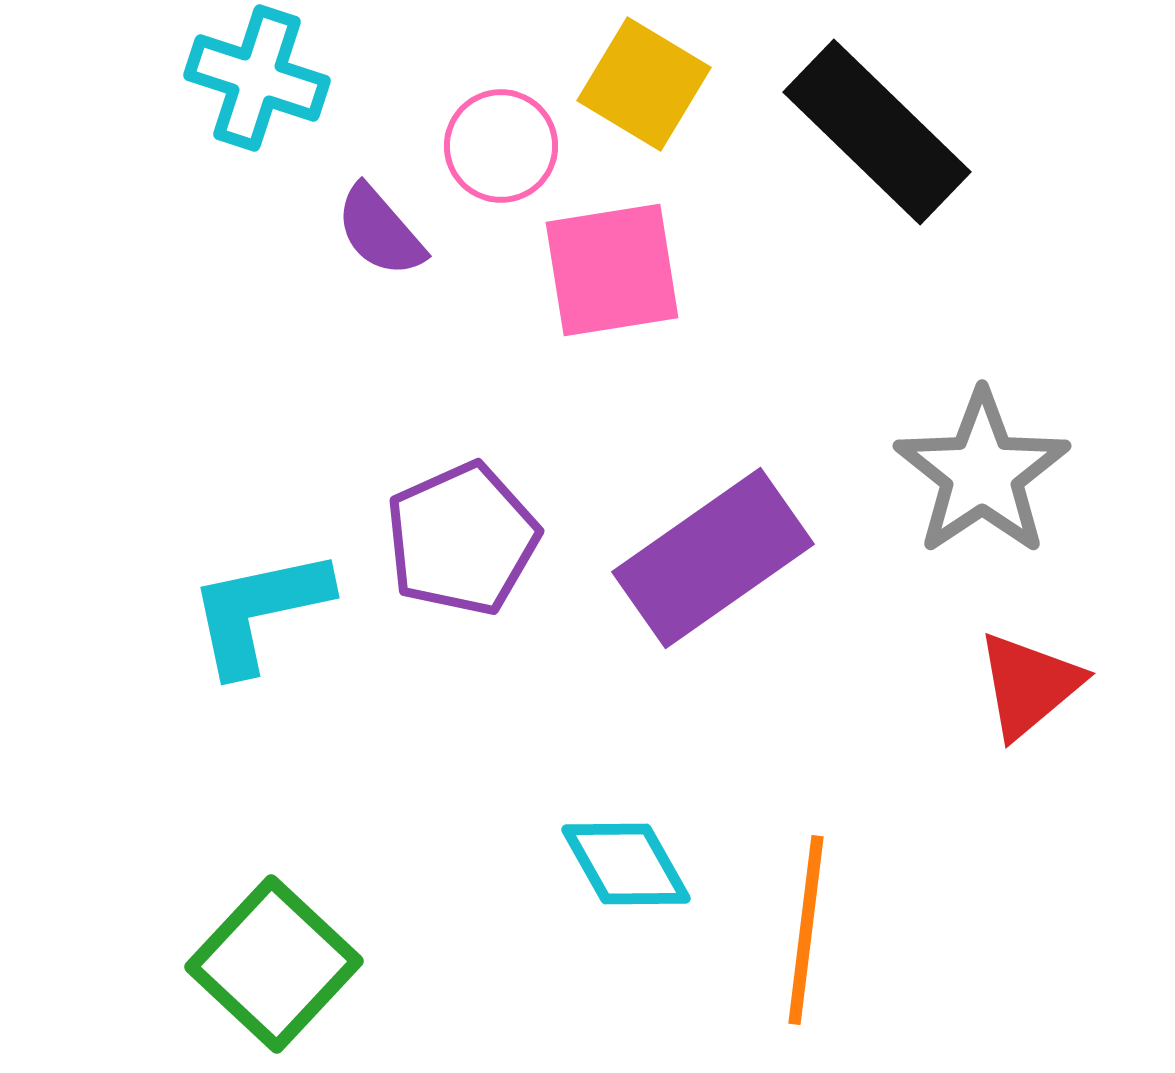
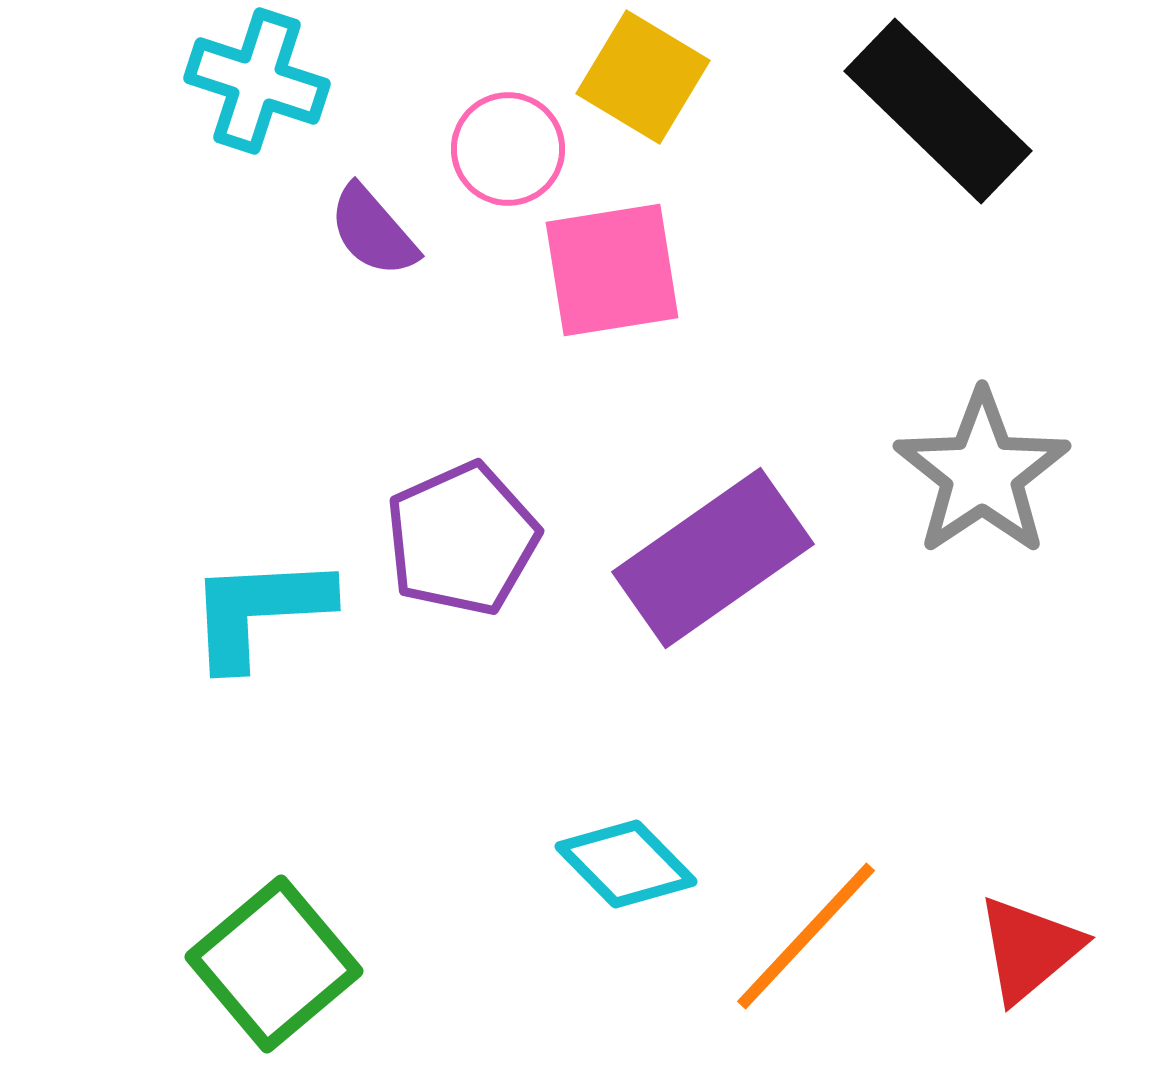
cyan cross: moved 3 px down
yellow square: moved 1 px left, 7 px up
black rectangle: moved 61 px right, 21 px up
pink circle: moved 7 px right, 3 px down
purple semicircle: moved 7 px left
cyan L-shape: rotated 9 degrees clockwise
red triangle: moved 264 px down
cyan diamond: rotated 15 degrees counterclockwise
orange line: moved 6 px down; rotated 36 degrees clockwise
green square: rotated 7 degrees clockwise
